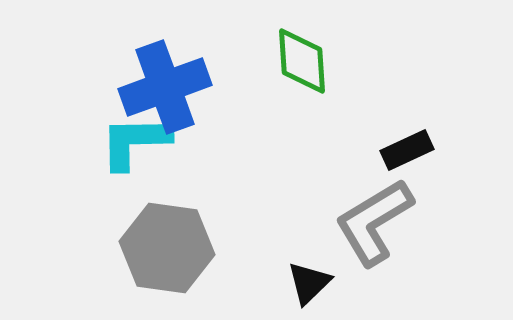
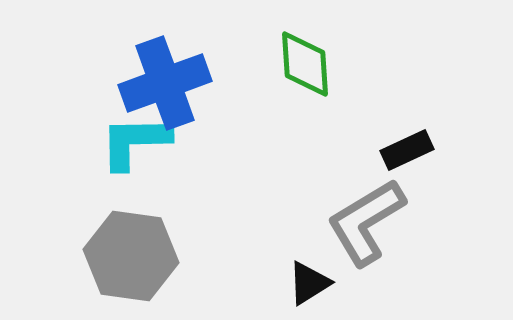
green diamond: moved 3 px right, 3 px down
blue cross: moved 4 px up
gray L-shape: moved 8 px left
gray hexagon: moved 36 px left, 8 px down
black triangle: rotated 12 degrees clockwise
